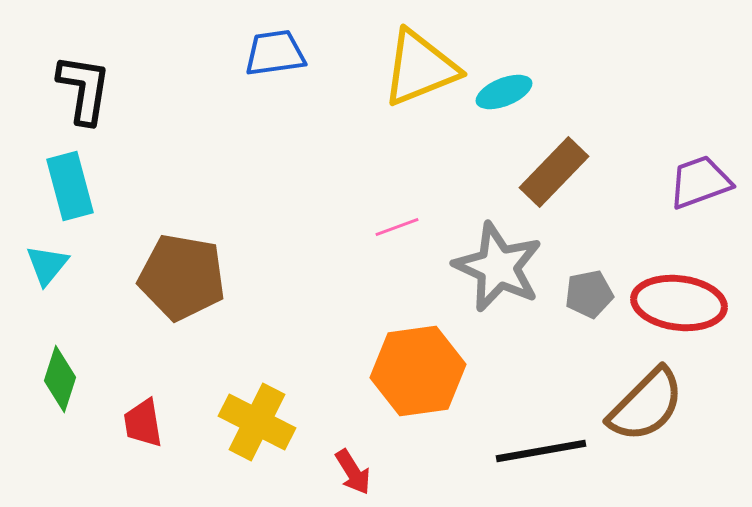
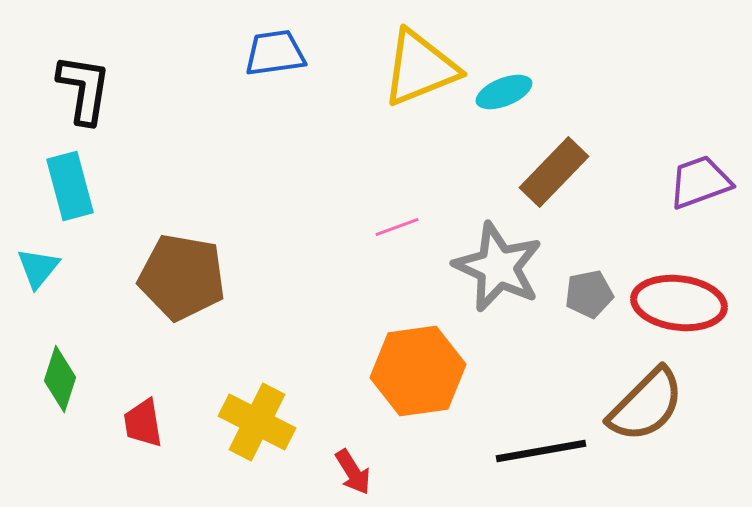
cyan triangle: moved 9 px left, 3 px down
